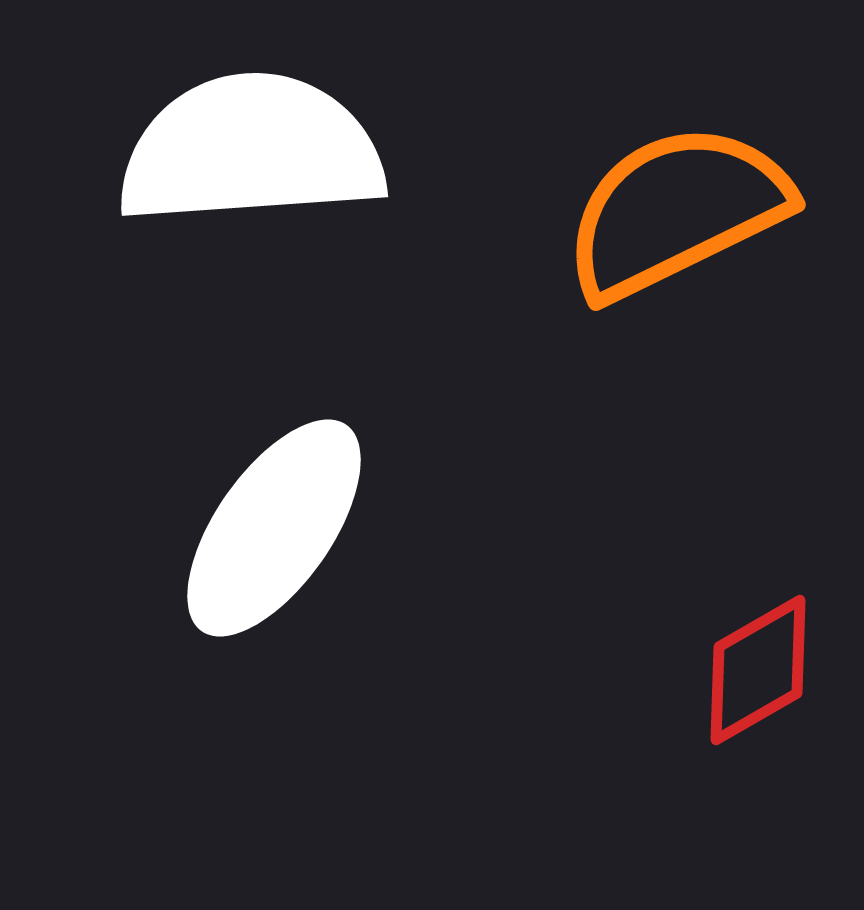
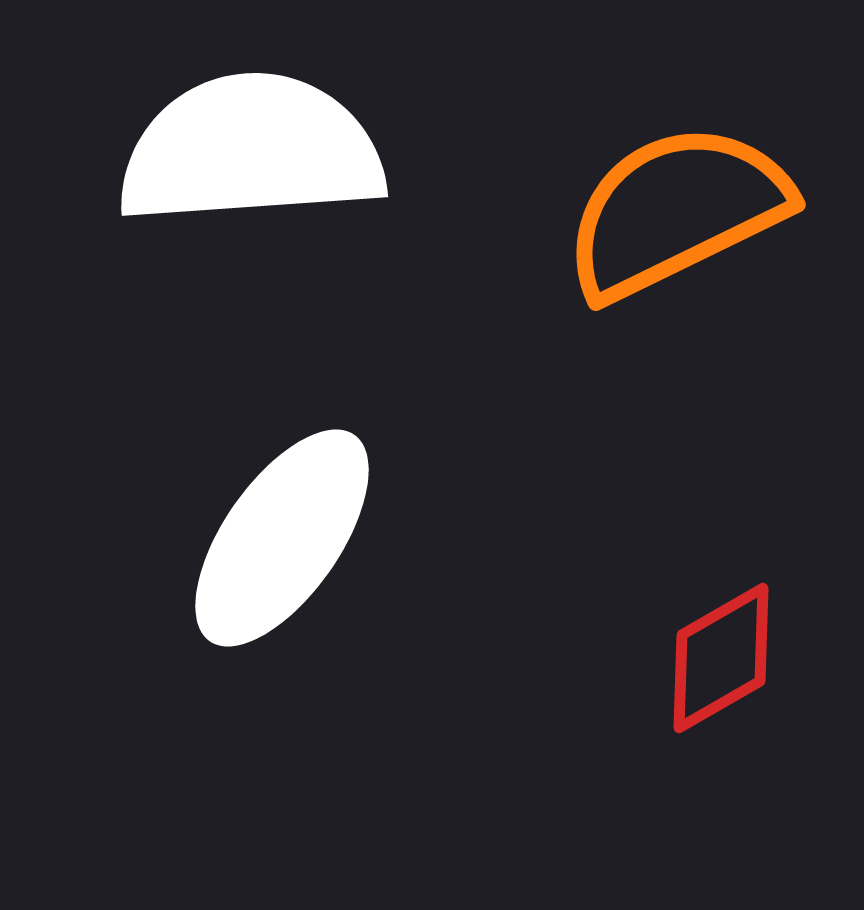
white ellipse: moved 8 px right, 10 px down
red diamond: moved 37 px left, 12 px up
